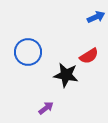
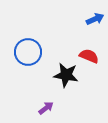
blue arrow: moved 1 px left, 2 px down
red semicircle: rotated 126 degrees counterclockwise
